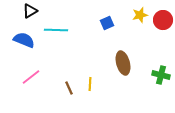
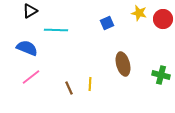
yellow star: moved 1 px left, 2 px up; rotated 28 degrees clockwise
red circle: moved 1 px up
blue semicircle: moved 3 px right, 8 px down
brown ellipse: moved 1 px down
